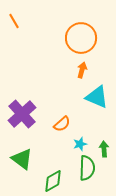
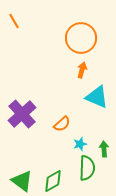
green triangle: moved 22 px down
